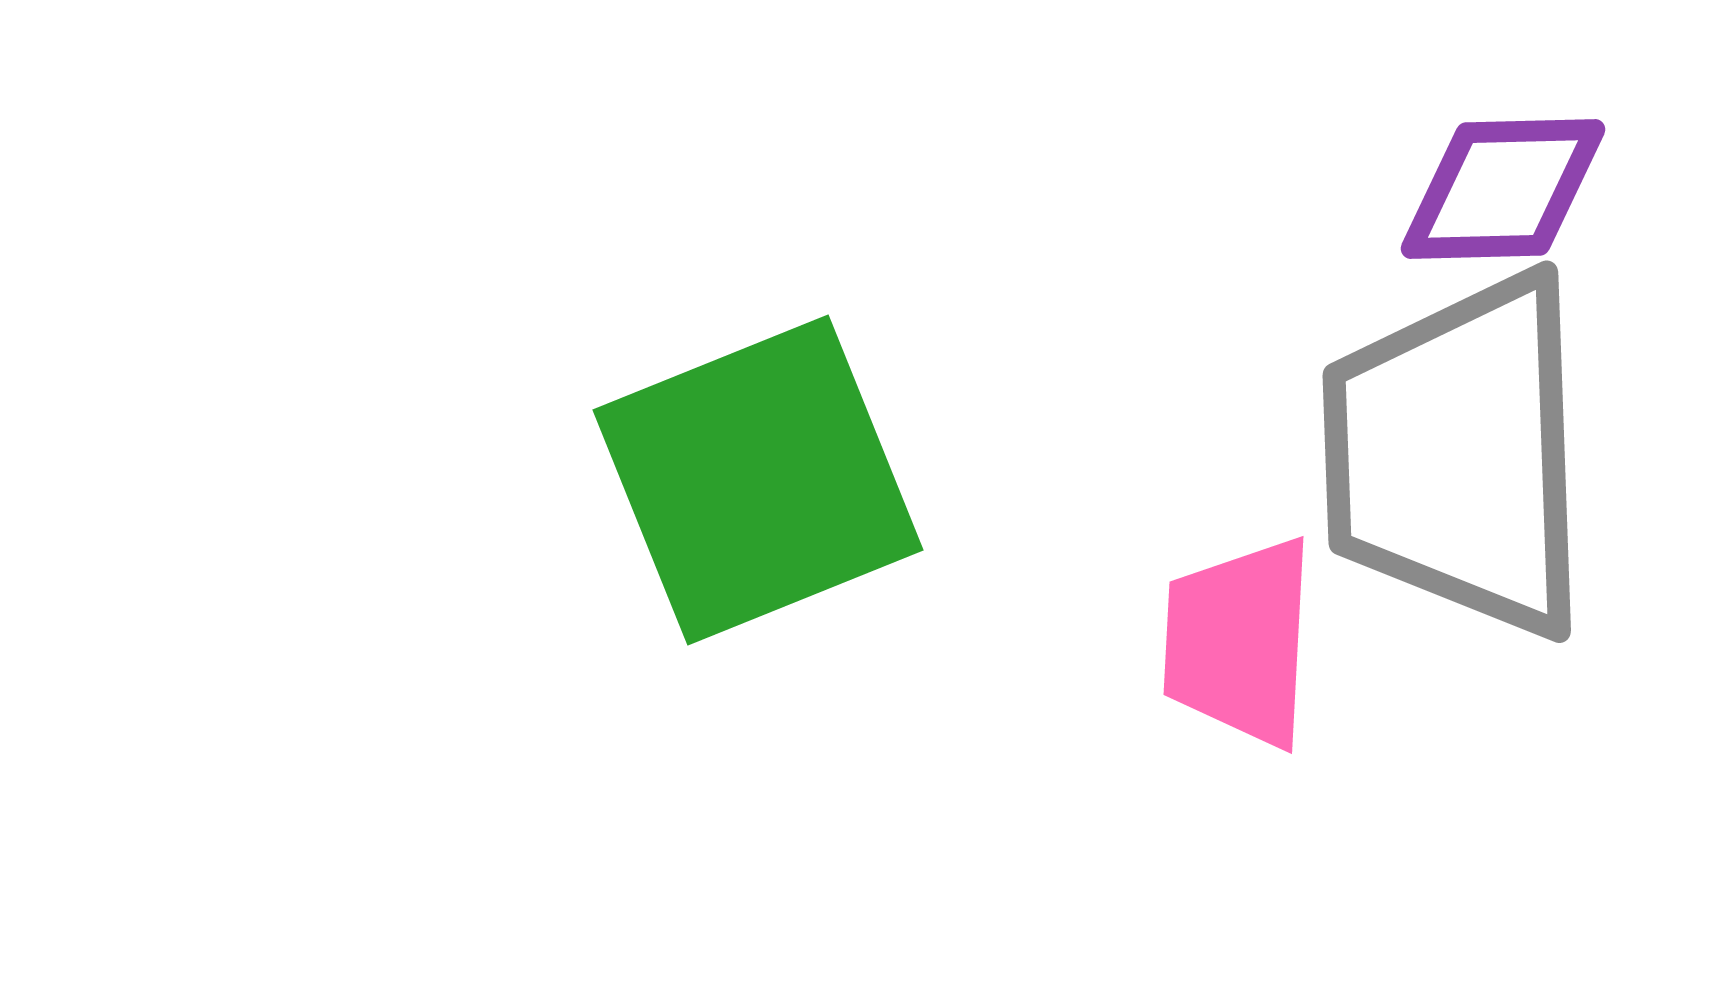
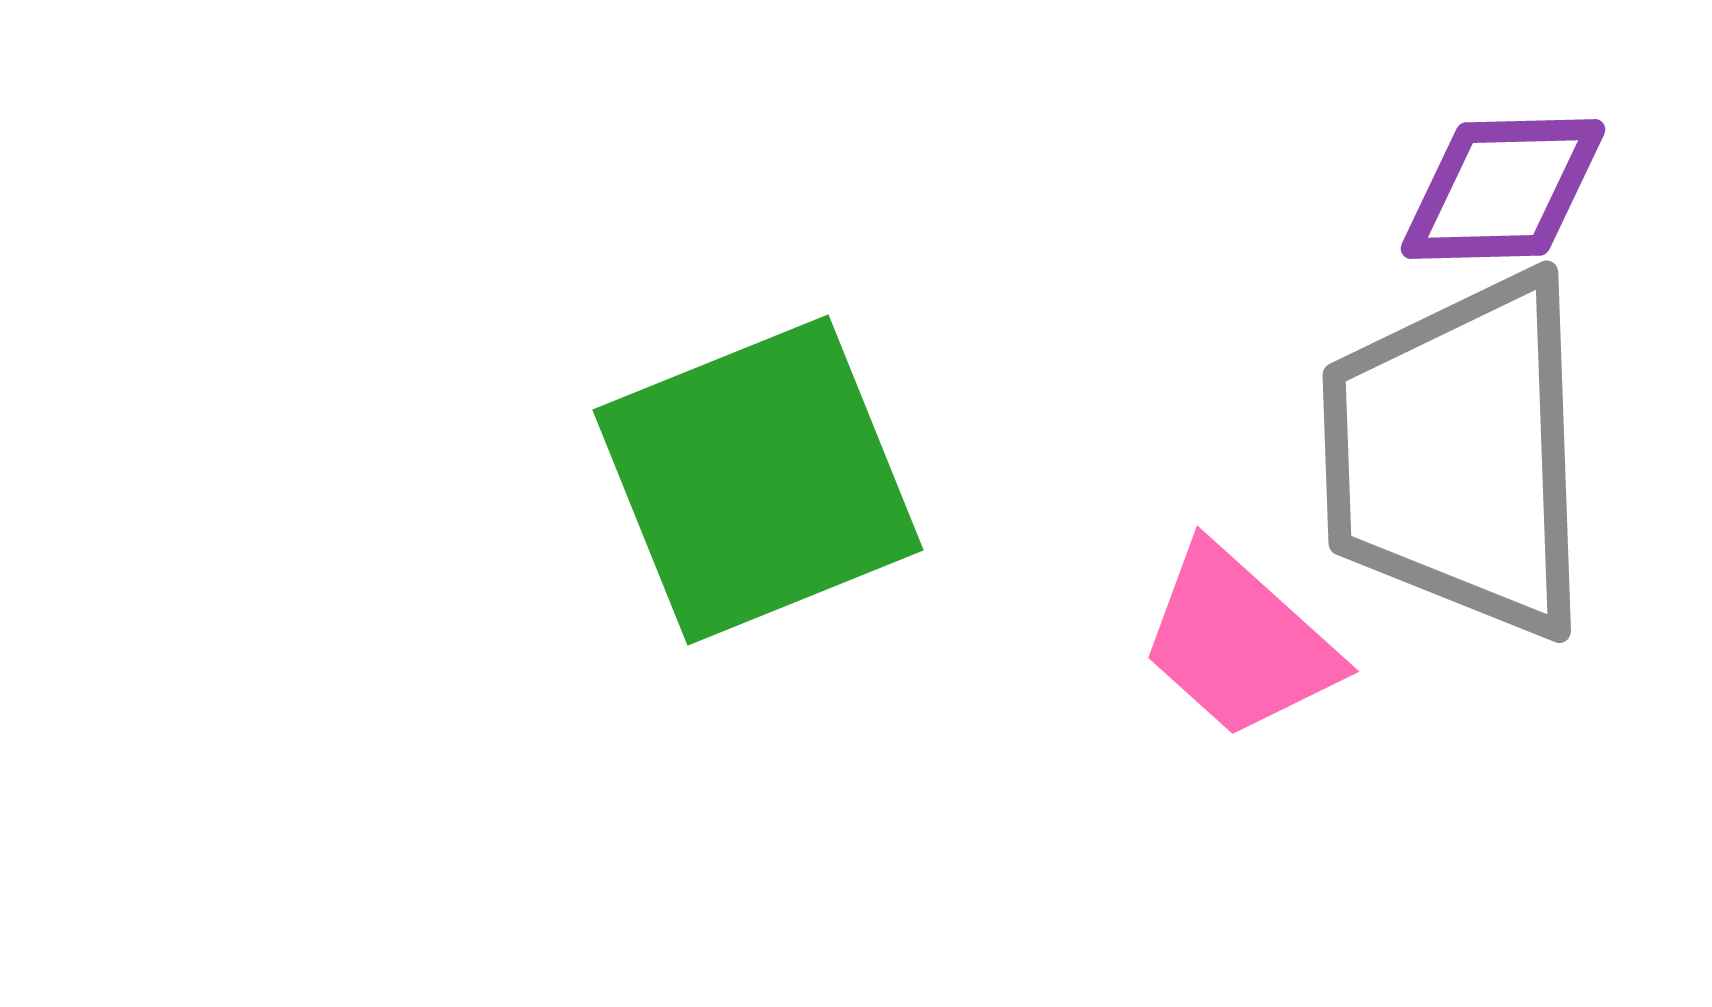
pink trapezoid: rotated 51 degrees counterclockwise
